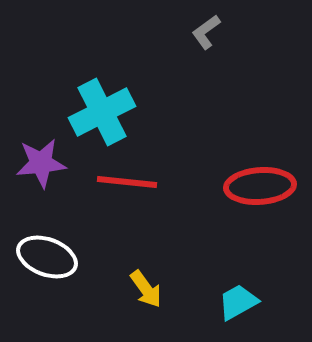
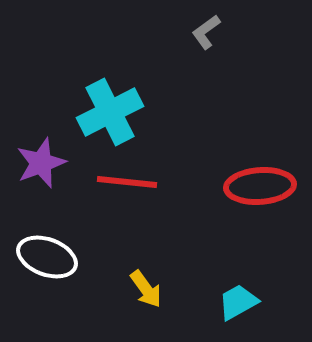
cyan cross: moved 8 px right
purple star: rotated 15 degrees counterclockwise
